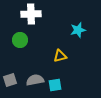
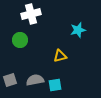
white cross: rotated 12 degrees counterclockwise
